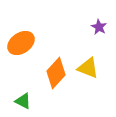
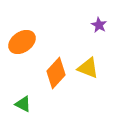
purple star: moved 2 px up
orange ellipse: moved 1 px right, 1 px up
green triangle: moved 3 px down
